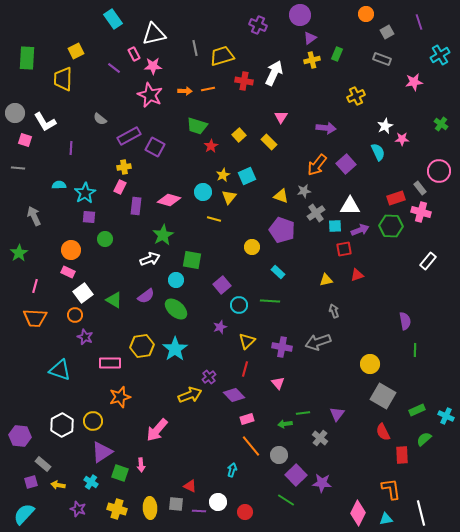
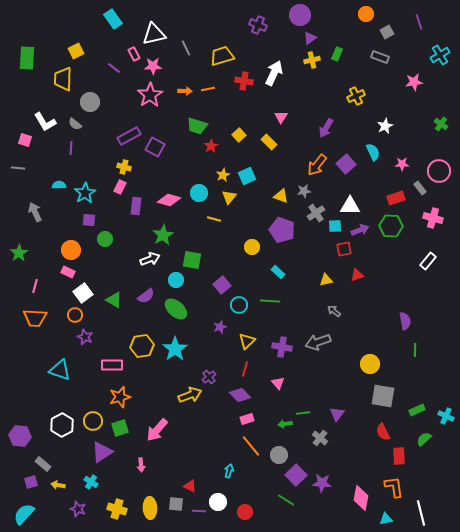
gray line at (195, 48): moved 9 px left; rotated 14 degrees counterclockwise
gray rectangle at (382, 59): moved 2 px left, 2 px up
pink star at (150, 95): rotated 15 degrees clockwise
gray circle at (15, 113): moved 75 px right, 11 px up
gray semicircle at (100, 119): moved 25 px left, 5 px down
purple arrow at (326, 128): rotated 114 degrees clockwise
pink star at (402, 139): moved 25 px down
cyan semicircle at (378, 152): moved 5 px left
yellow cross at (124, 167): rotated 24 degrees clockwise
cyan circle at (203, 192): moved 4 px left, 1 px down
pink cross at (421, 212): moved 12 px right, 6 px down
gray arrow at (34, 216): moved 1 px right, 4 px up
purple square at (89, 217): moved 3 px down
gray arrow at (334, 311): rotated 32 degrees counterclockwise
pink rectangle at (110, 363): moved 2 px right, 2 px down
purple diamond at (234, 395): moved 6 px right
gray square at (383, 396): rotated 20 degrees counterclockwise
red rectangle at (402, 455): moved 3 px left, 1 px down
cyan arrow at (232, 470): moved 3 px left, 1 px down
green square at (120, 473): moved 45 px up; rotated 36 degrees counterclockwise
orange L-shape at (391, 489): moved 3 px right, 2 px up
pink diamond at (358, 513): moved 3 px right, 15 px up; rotated 15 degrees counterclockwise
